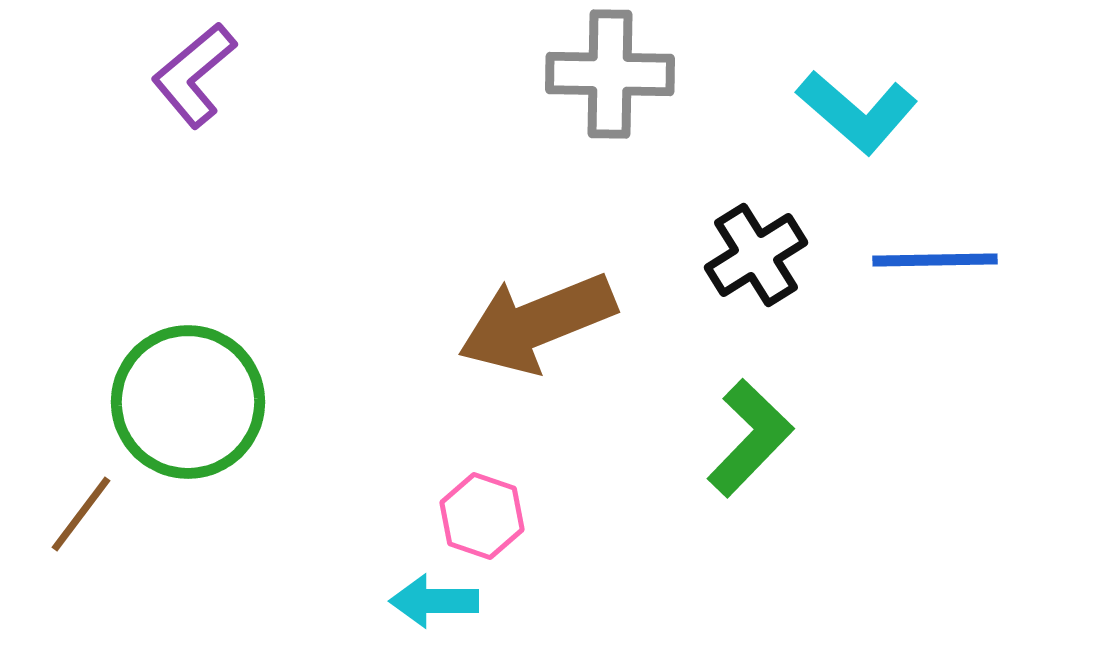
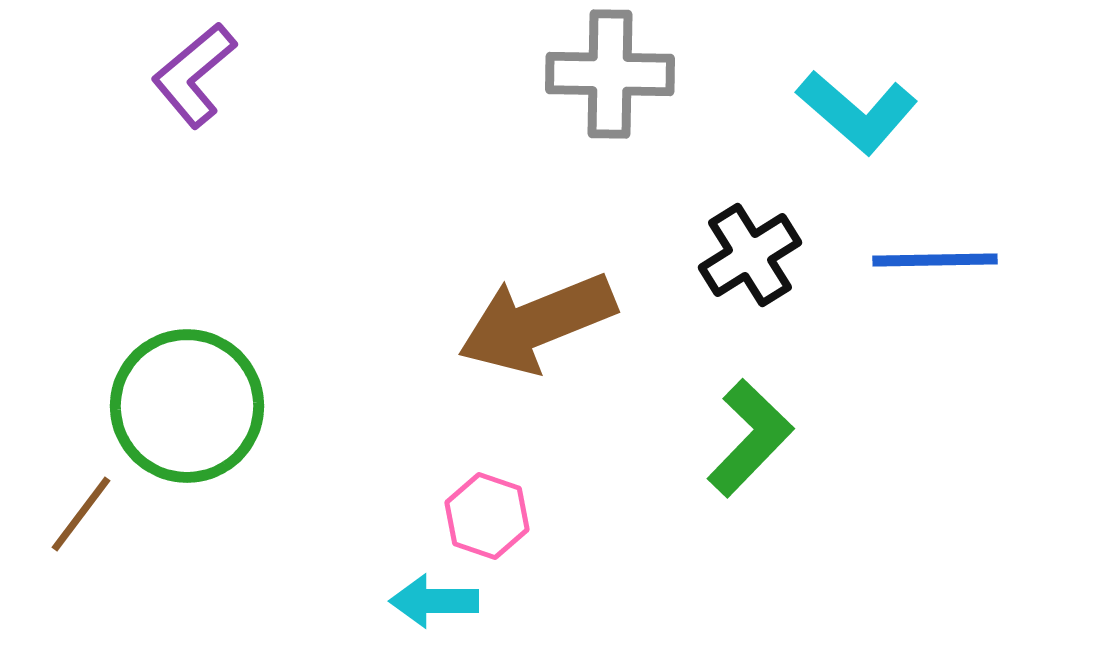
black cross: moved 6 px left
green circle: moved 1 px left, 4 px down
pink hexagon: moved 5 px right
